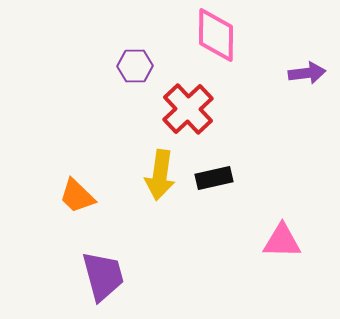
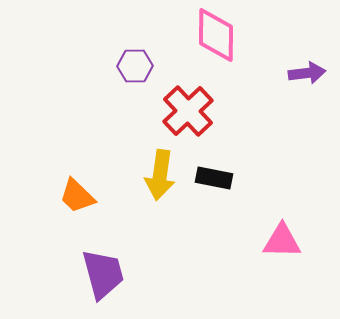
red cross: moved 2 px down
black rectangle: rotated 24 degrees clockwise
purple trapezoid: moved 2 px up
